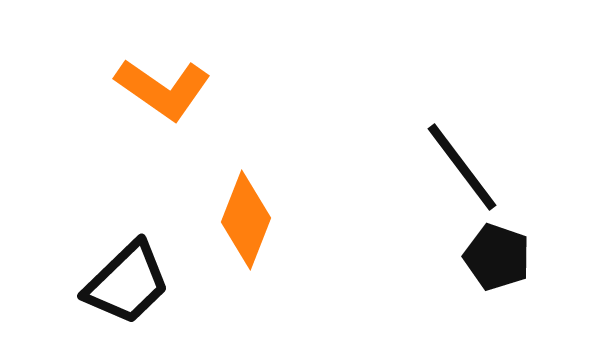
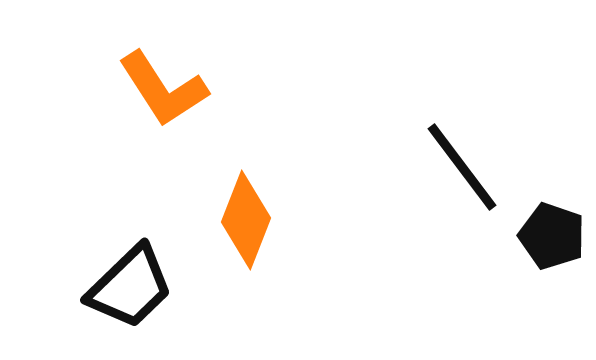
orange L-shape: rotated 22 degrees clockwise
black pentagon: moved 55 px right, 21 px up
black trapezoid: moved 3 px right, 4 px down
